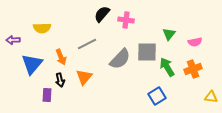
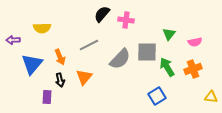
gray line: moved 2 px right, 1 px down
orange arrow: moved 1 px left
purple rectangle: moved 2 px down
